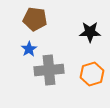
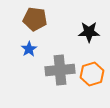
black star: moved 1 px left
gray cross: moved 11 px right
